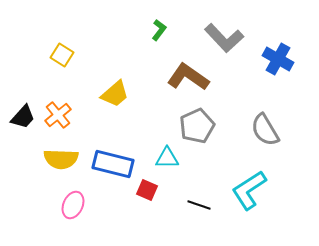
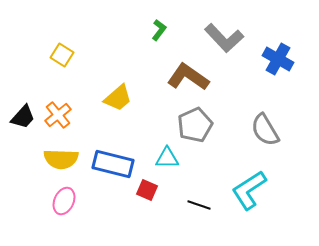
yellow trapezoid: moved 3 px right, 4 px down
gray pentagon: moved 2 px left, 1 px up
pink ellipse: moved 9 px left, 4 px up
